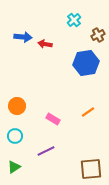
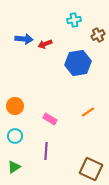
cyan cross: rotated 32 degrees clockwise
blue arrow: moved 1 px right, 2 px down
red arrow: rotated 32 degrees counterclockwise
blue hexagon: moved 8 px left
orange circle: moved 2 px left
pink rectangle: moved 3 px left
purple line: rotated 60 degrees counterclockwise
brown square: rotated 30 degrees clockwise
